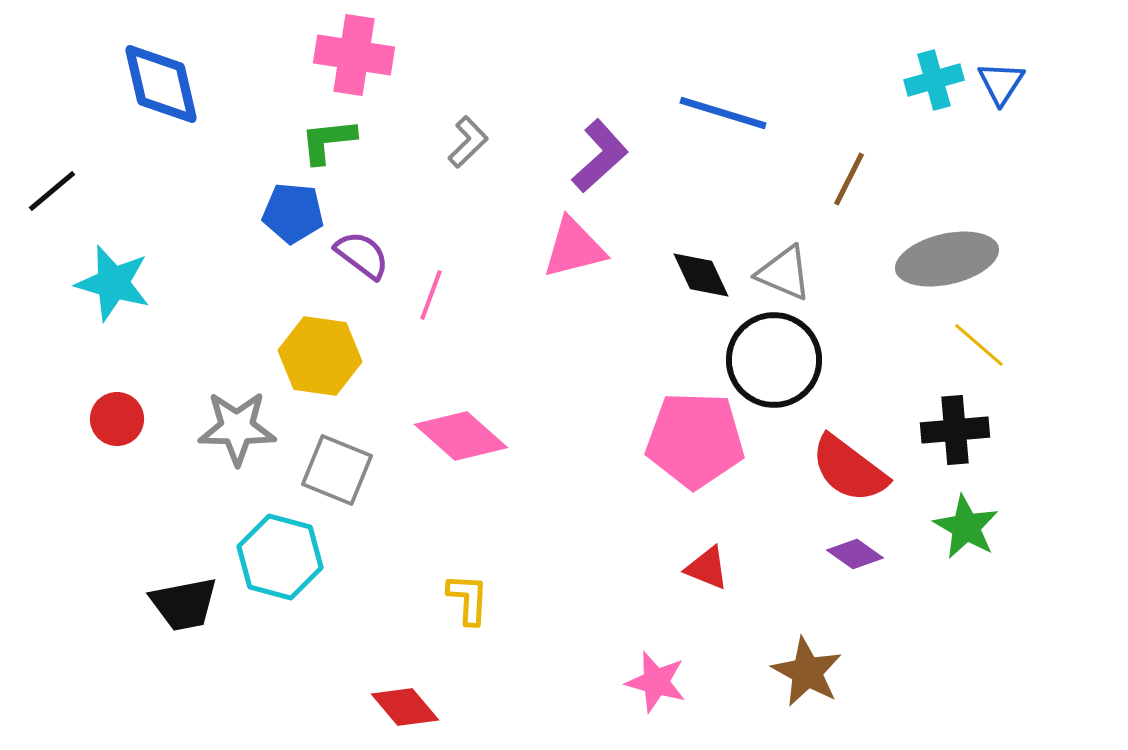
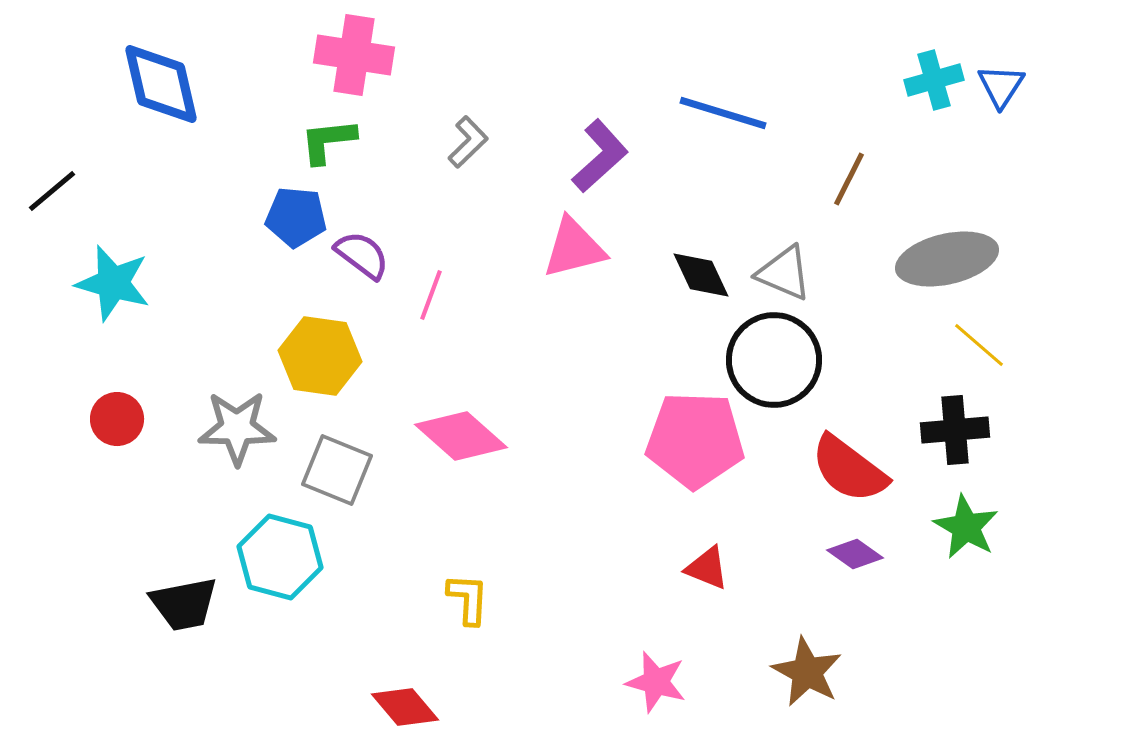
blue triangle: moved 3 px down
blue pentagon: moved 3 px right, 4 px down
